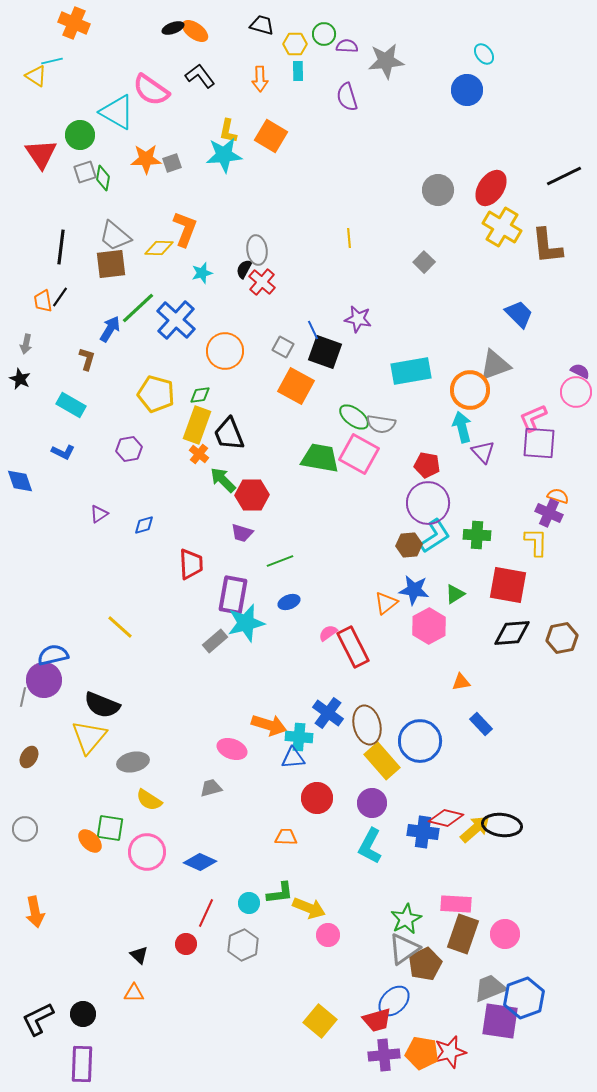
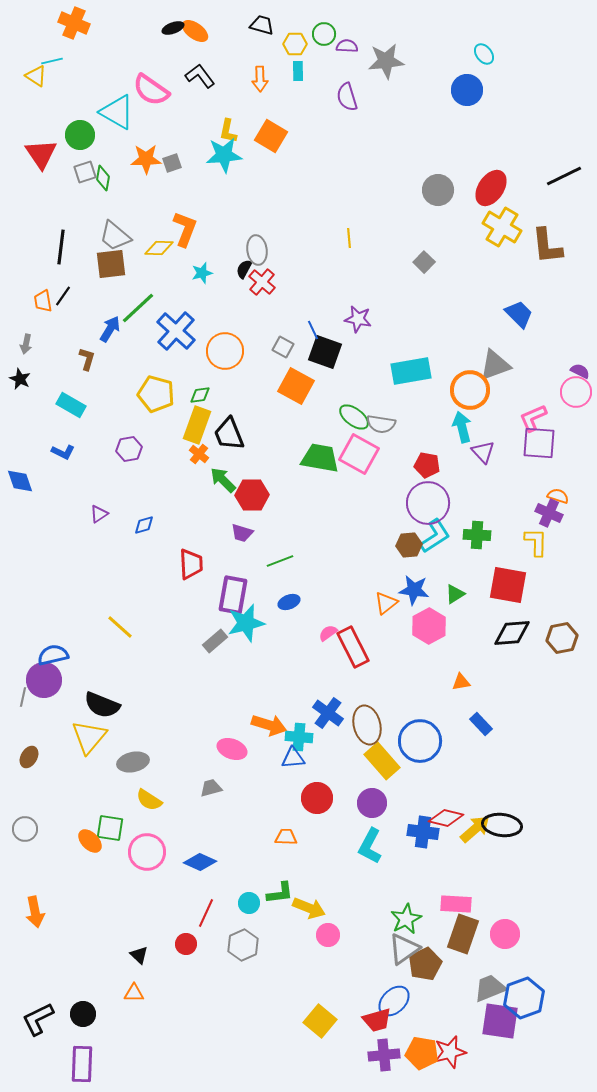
black line at (60, 297): moved 3 px right, 1 px up
blue cross at (176, 320): moved 11 px down
